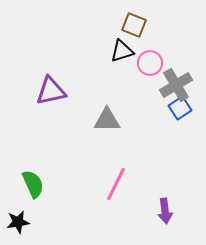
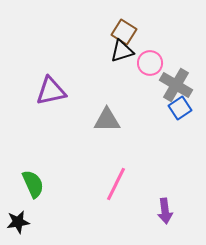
brown square: moved 10 px left, 7 px down; rotated 10 degrees clockwise
gray cross: rotated 28 degrees counterclockwise
